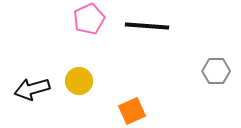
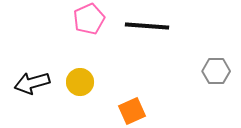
yellow circle: moved 1 px right, 1 px down
black arrow: moved 6 px up
